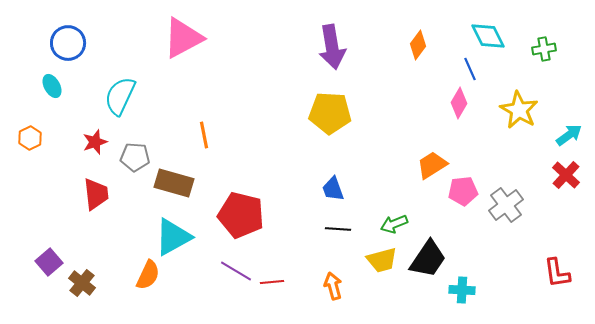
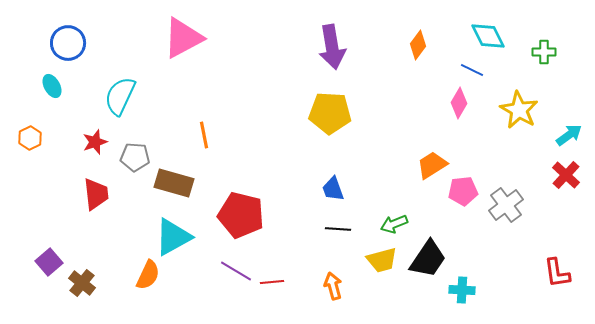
green cross: moved 3 px down; rotated 10 degrees clockwise
blue line: moved 2 px right, 1 px down; rotated 40 degrees counterclockwise
